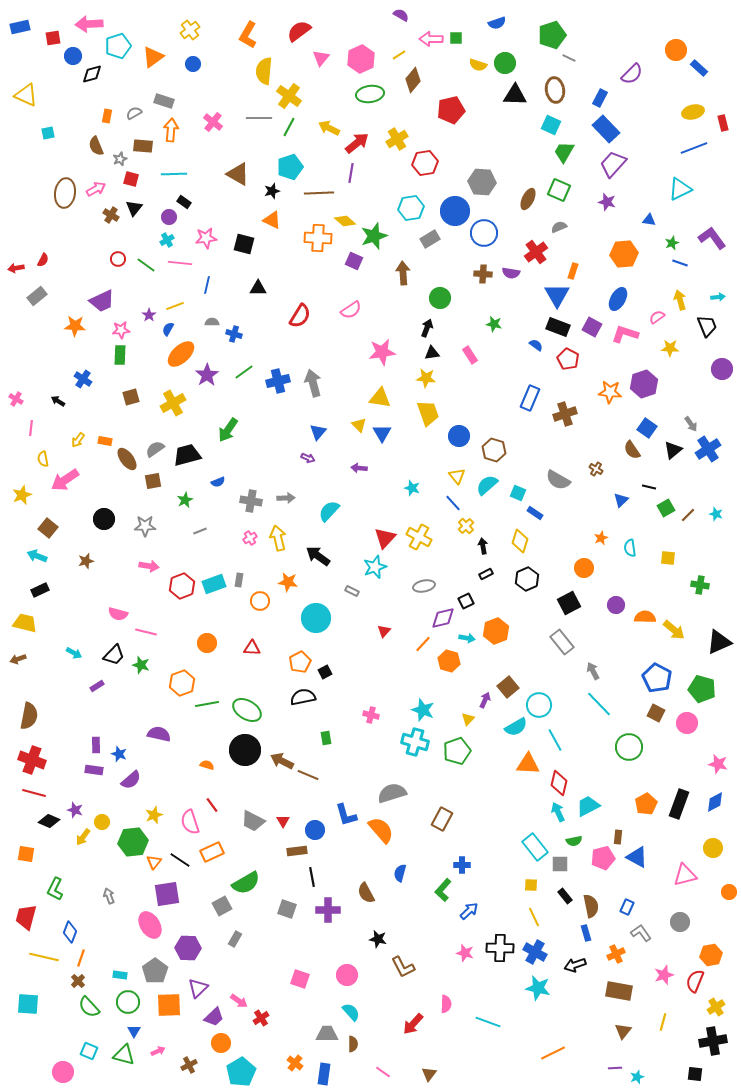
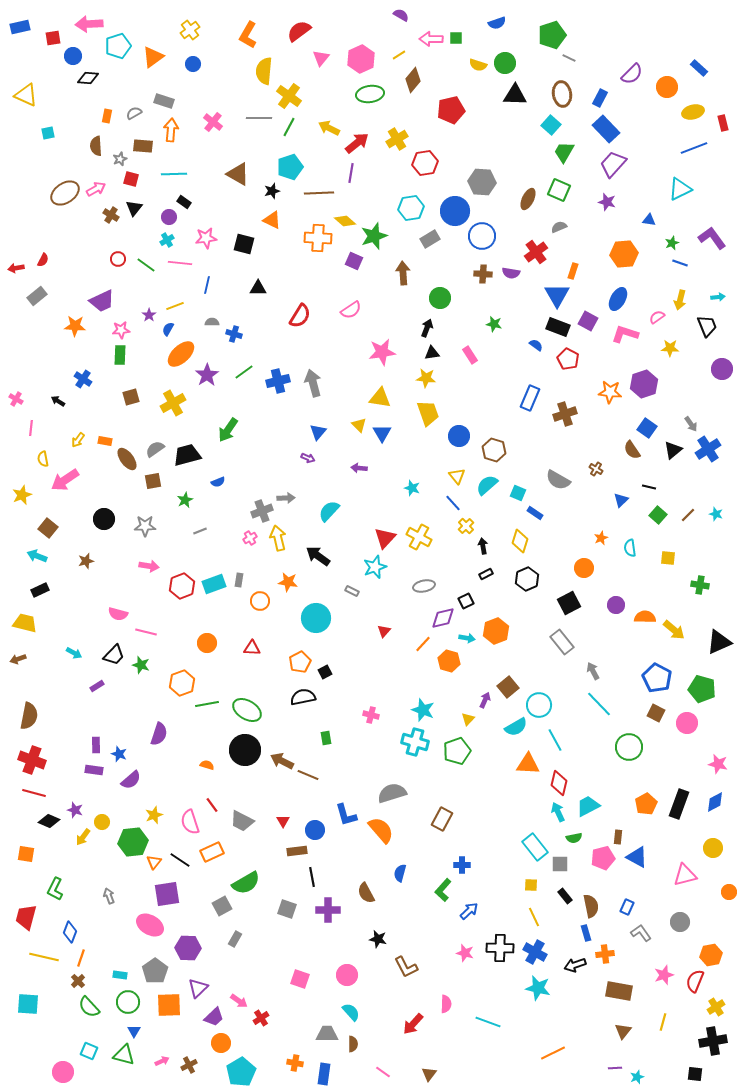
orange circle at (676, 50): moved 9 px left, 37 px down
black diamond at (92, 74): moved 4 px left, 4 px down; rotated 20 degrees clockwise
brown ellipse at (555, 90): moved 7 px right, 4 px down
cyan square at (551, 125): rotated 18 degrees clockwise
brown semicircle at (96, 146): rotated 18 degrees clockwise
brown ellipse at (65, 193): rotated 48 degrees clockwise
blue circle at (484, 233): moved 2 px left, 3 px down
yellow arrow at (680, 300): rotated 150 degrees counterclockwise
purple square at (592, 327): moved 4 px left, 6 px up
gray cross at (251, 501): moved 11 px right, 10 px down; rotated 30 degrees counterclockwise
green square at (666, 508): moved 8 px left, 7 px down; rotated 18 degrees counterclockwise
purple semicircle at (159, 734): rotated 95 degrees clockwise
gray trapezoid at (253, 821): moved 11 px left
green semicircle at (574, 841): moved 3 px up
pink ellipse at (150, 925): rotated 28 degrees counterclockwise
orange cross at (616, 954): moved 11 px left; rotated 18 degrees clockwise
brown L-shape at (403, 967): moved 3 px right
pink arrow at (158, 1051): moved 4 px right, 10 px down
orange cross at (295, 1063): rotated 28 degrees counterclockwise
